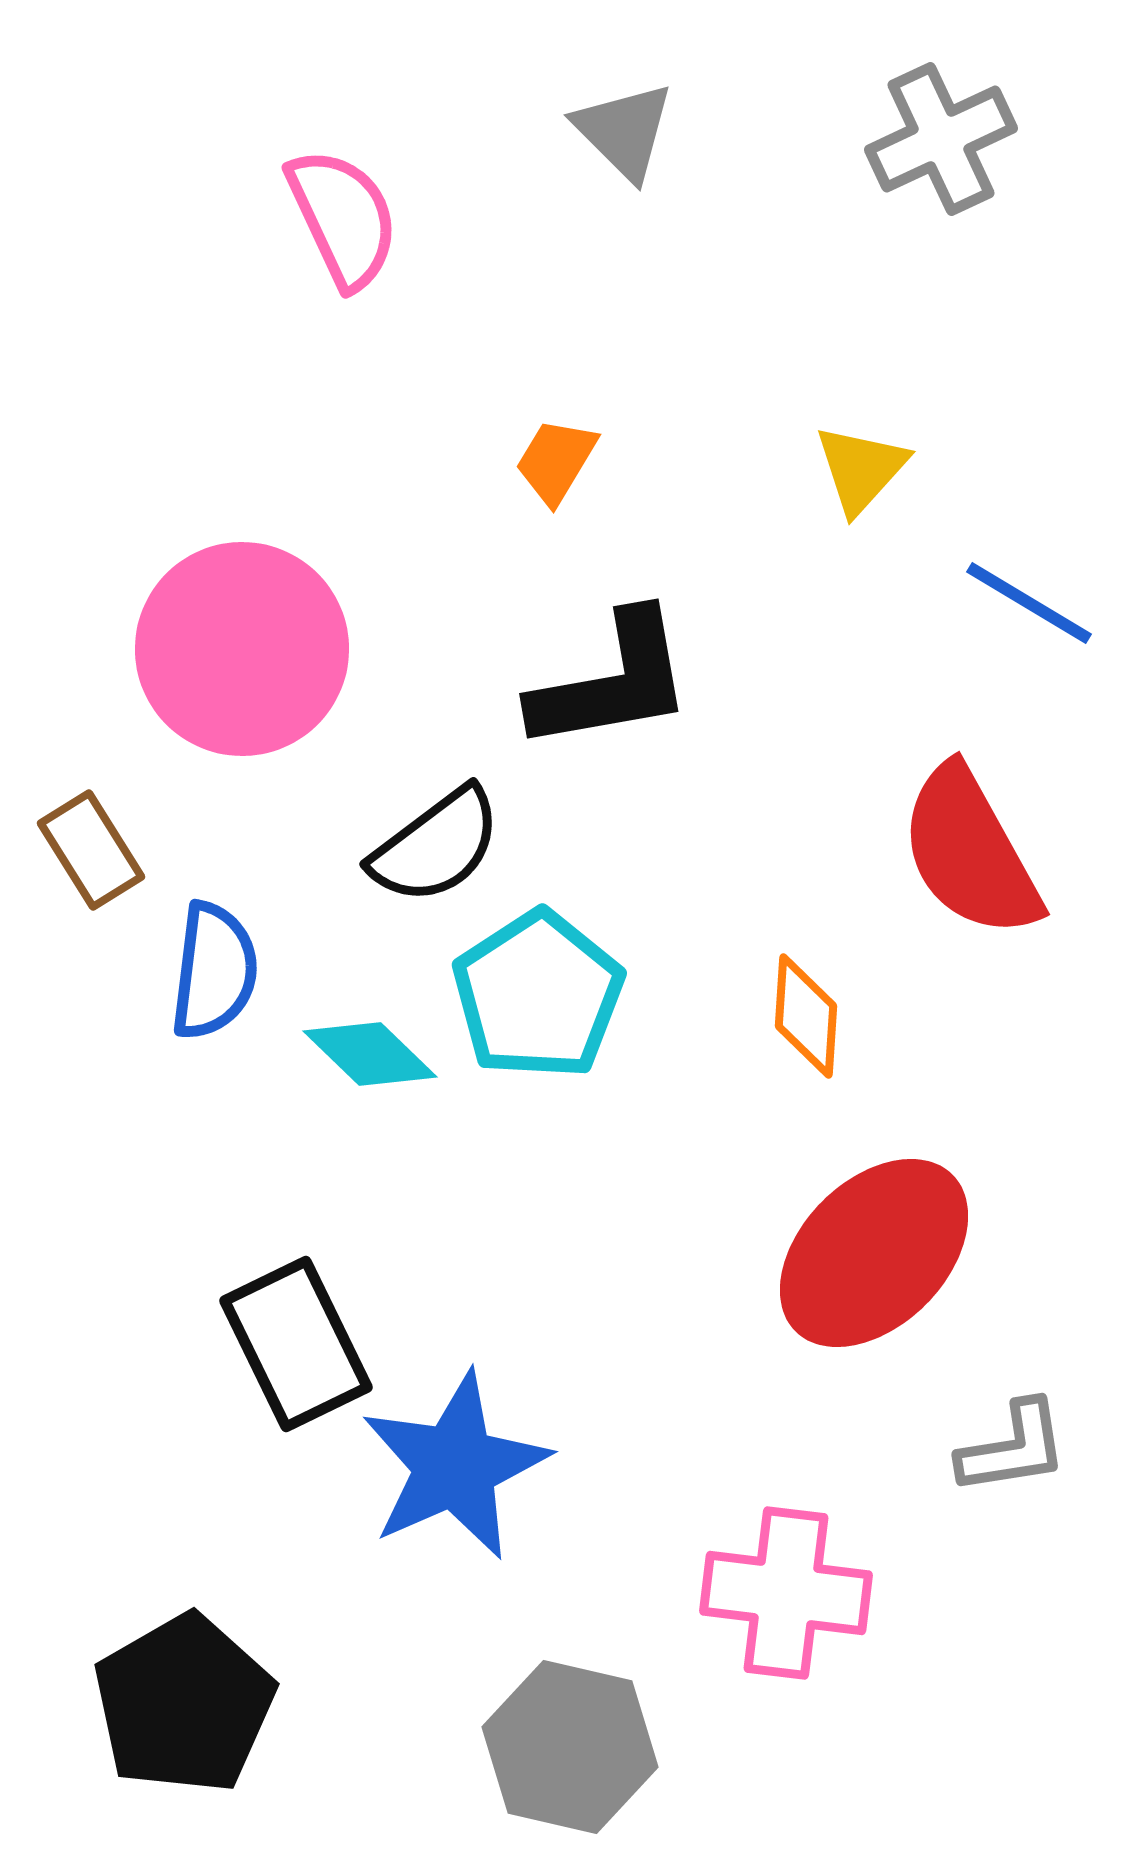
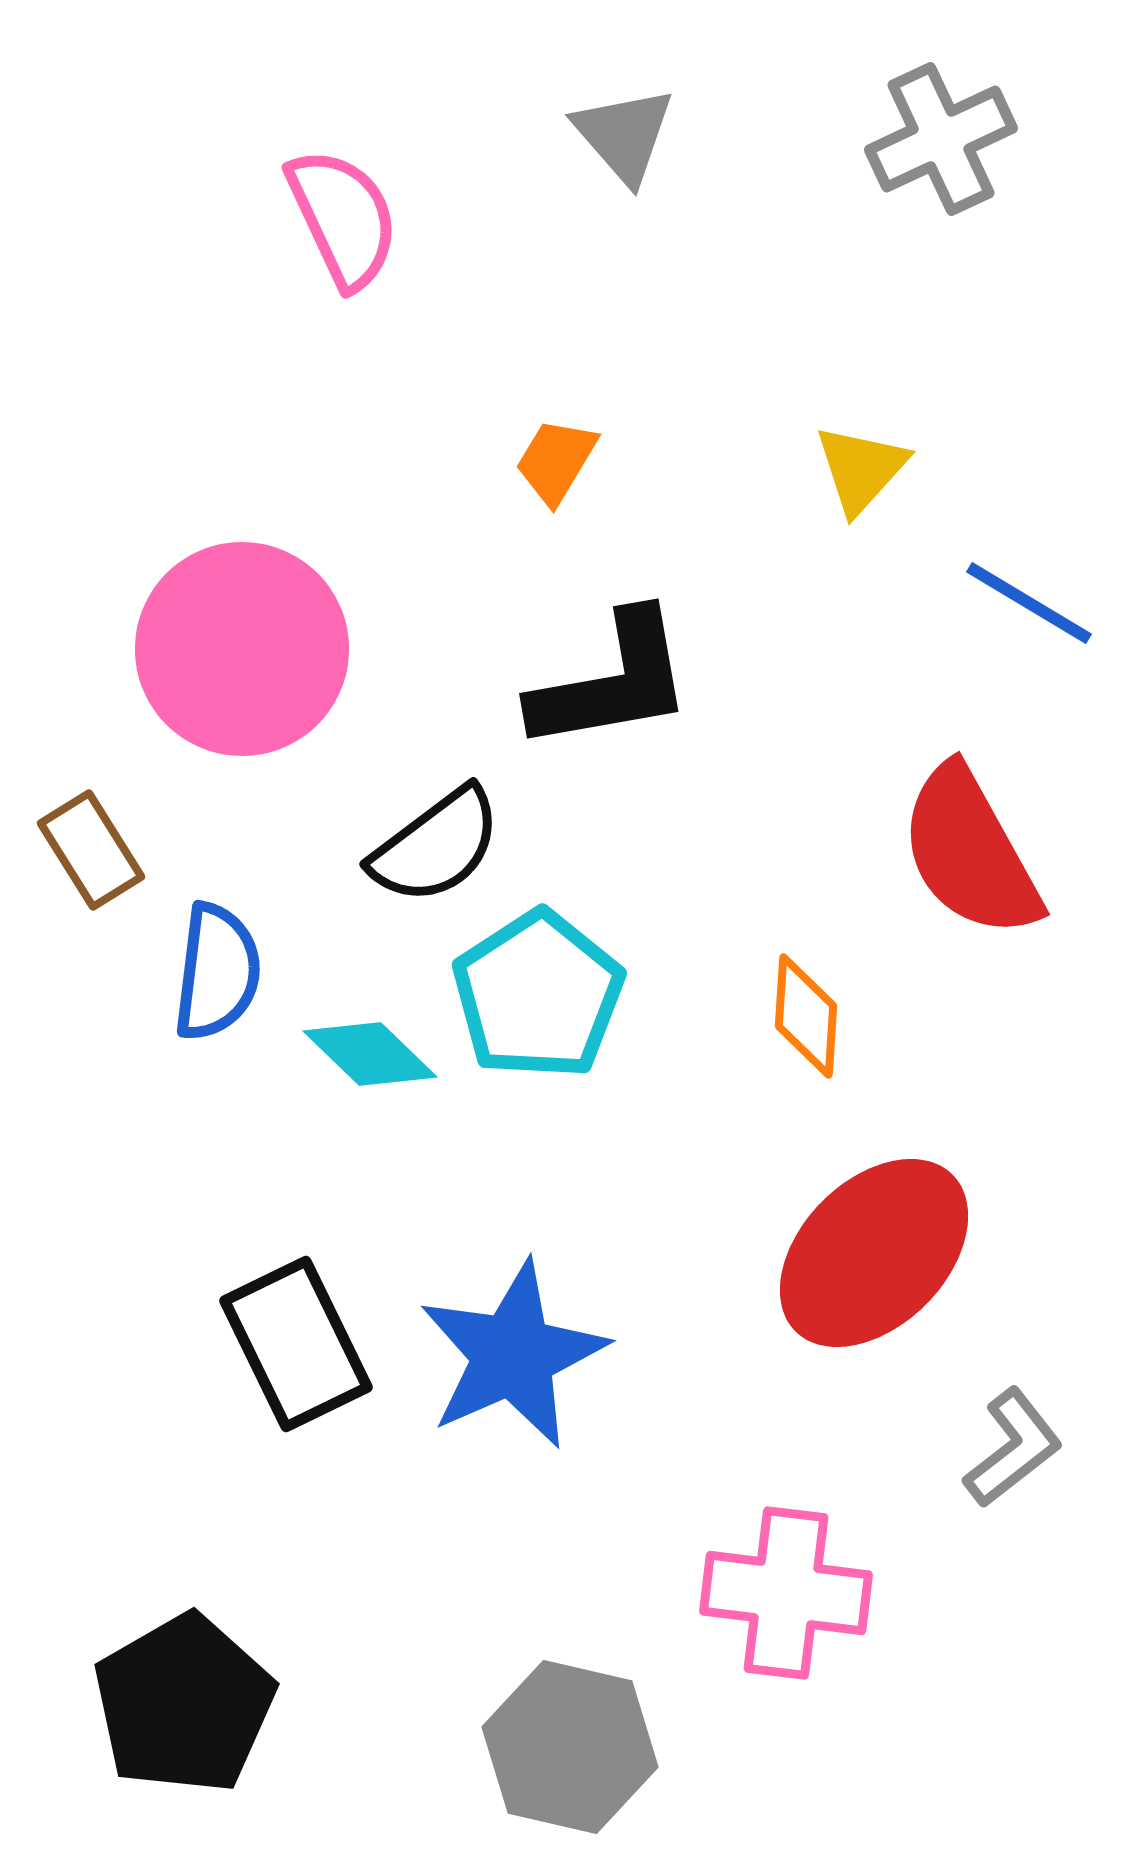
gray triangle: moved 4 px down; rotated 4 degrees clockwise
blue semicircle: moved 3 px right, 1 px down
gray L-shape: rotated 29 degrees counterclockwise
blue star: moved 58 px right, 111 px up
